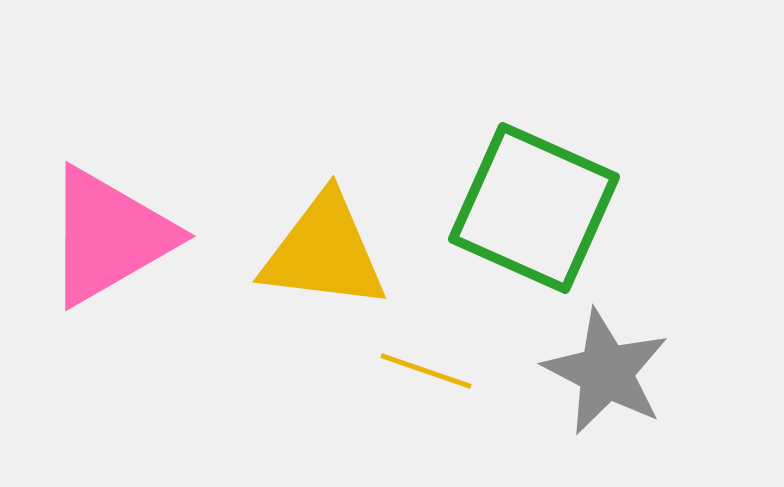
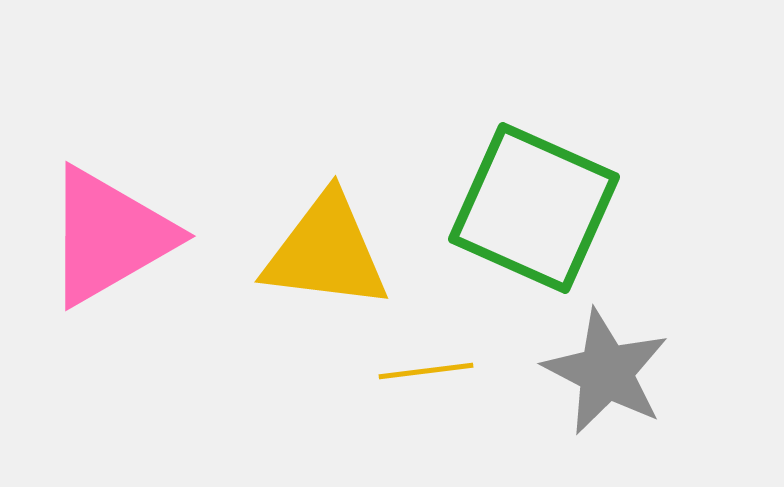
yellow triangle: moved 2 px right
yellow line: rotated 26 degrees counterclockwise
